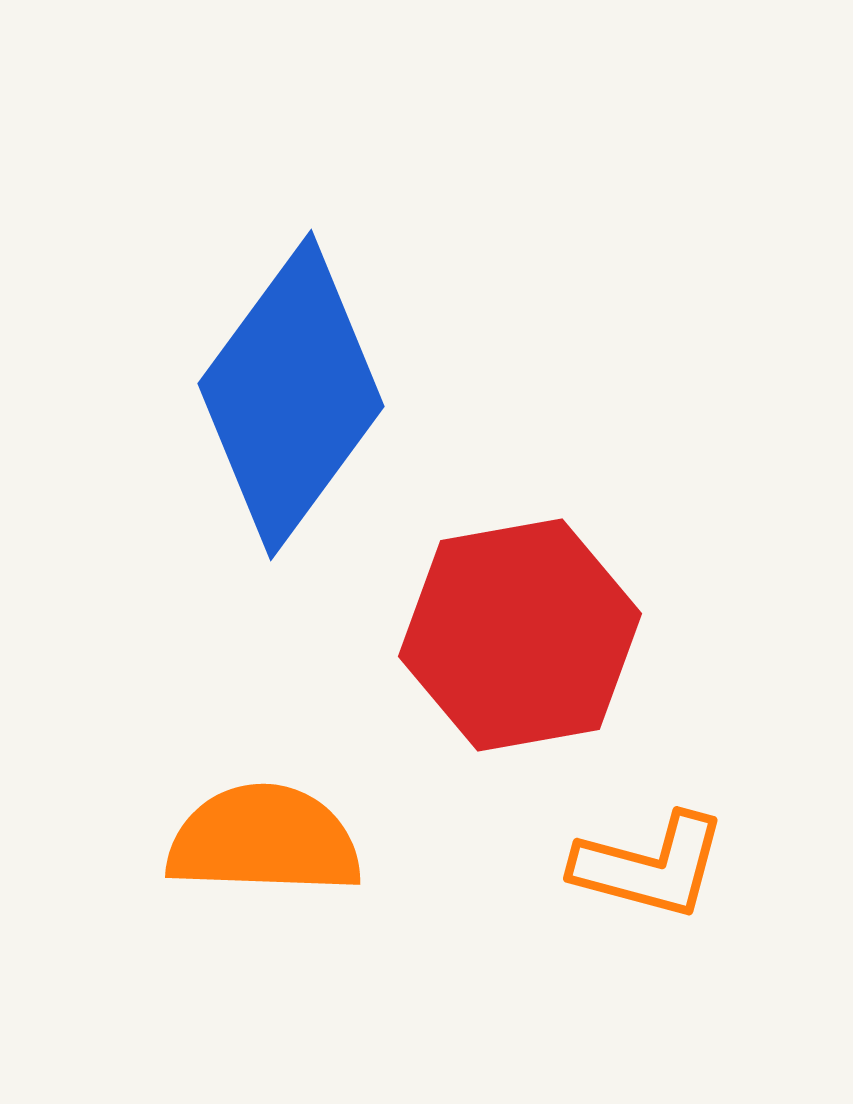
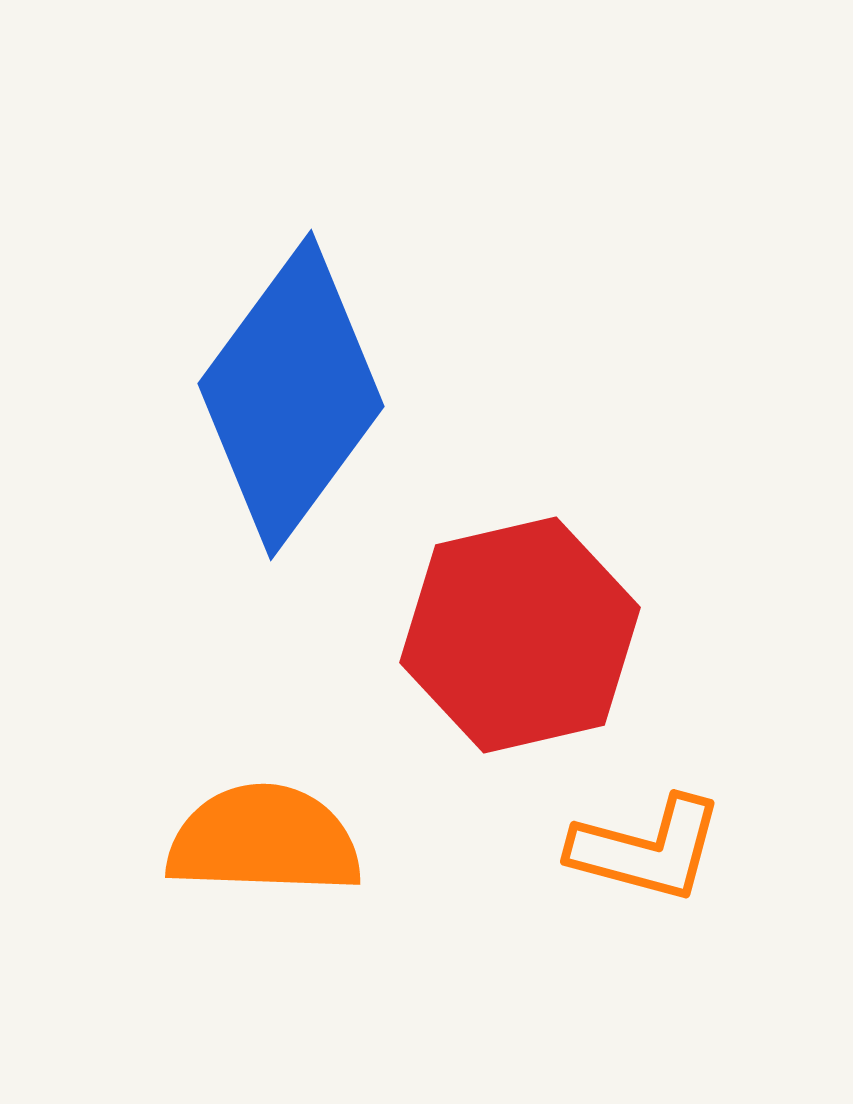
red hexagon: rotated 3 degrees counterclockwise
orange L-shape: moved 3 px left, 17 px up
